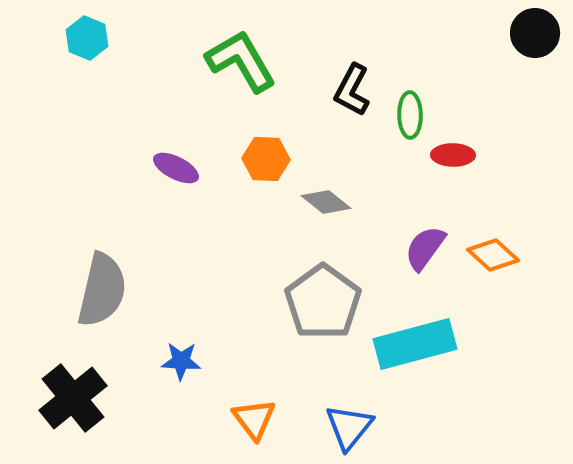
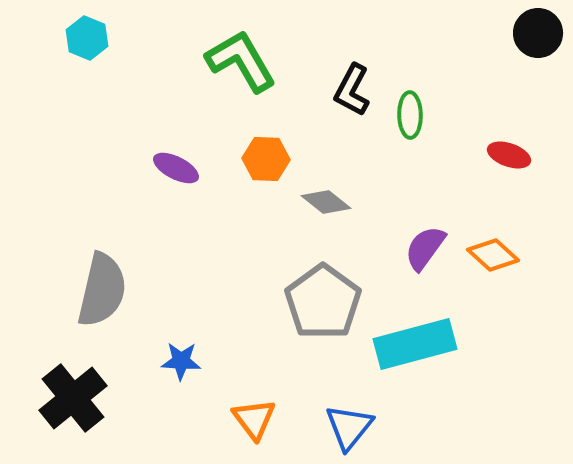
black circle: moved 3 px right
red ellipse: moved 56 px right; rotated 18 degrees clockwise
